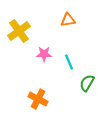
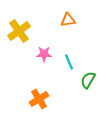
green semicircle: moved 1 px right, 3 px up
orange cross: moved 1 px right; rotated 30 degrees clockwise
